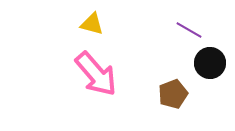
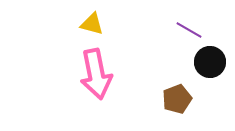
black circle: moved 1 px up
pink arrow: rotated 30 degrees clockwise
brown pentagon: moved 4 px right, 5 px down
